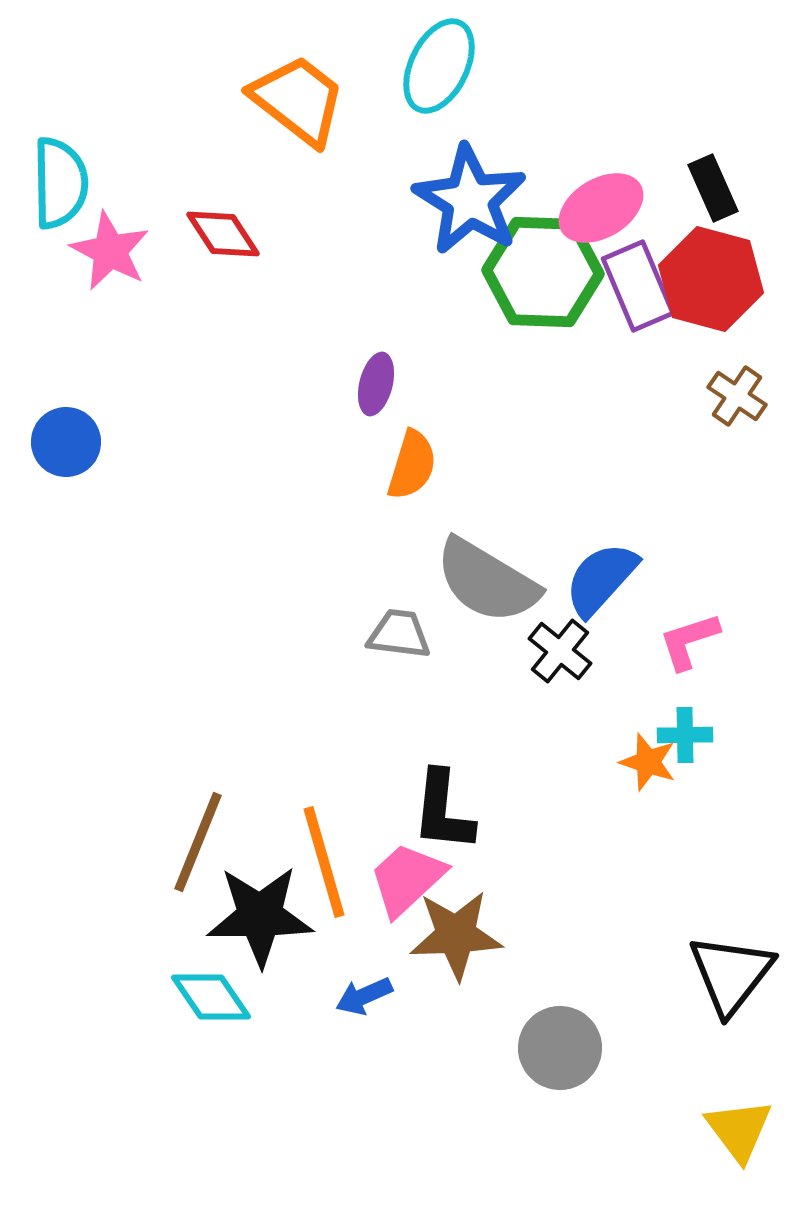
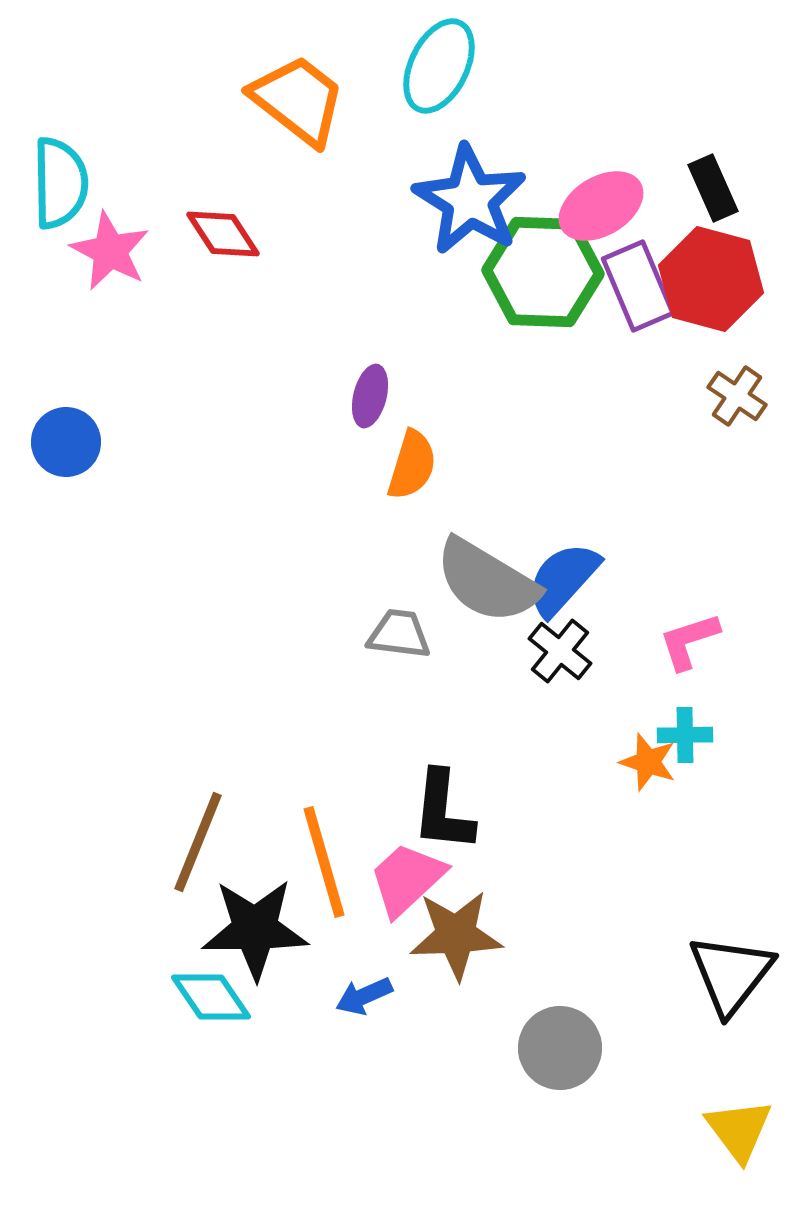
pink ellipse: moved 2 px up
purple ellipse: moved 6 px left, 12 px down
blue semicircle: moved 38 px left
black star: moved 5 px left, 13 px down
